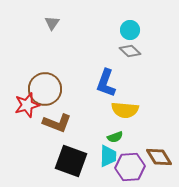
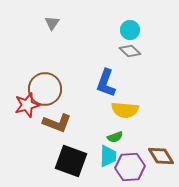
brown diamond: moved 2 px right, 1 px up
